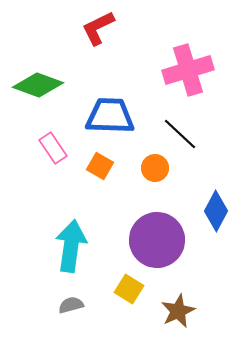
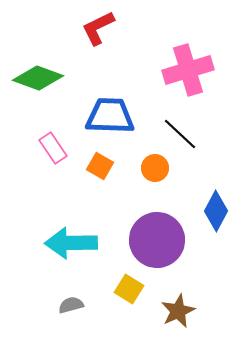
green diamond: moved 7 px up
cyan arrow: moved 3 px up; rotated 99 degrees counterclockwise
